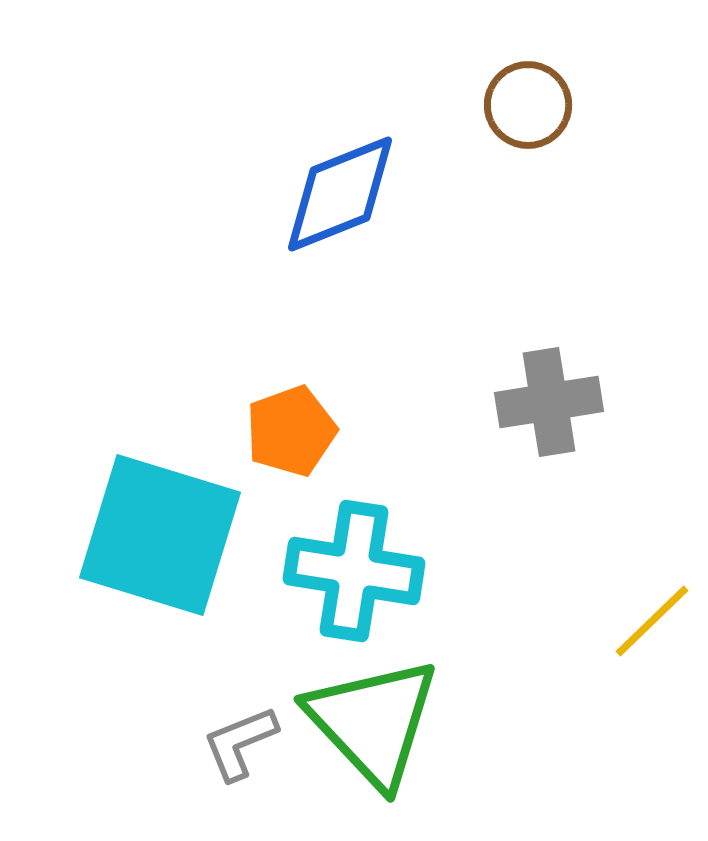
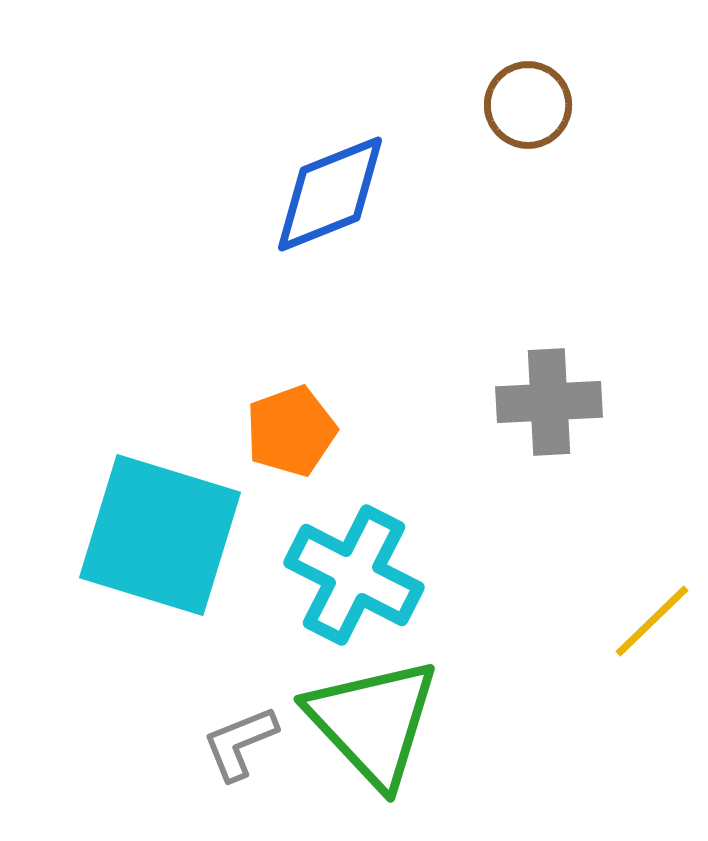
blue diamond: moved 10 px left
gray cross: rotated 6 degrees clockwise
cyan cross: moved 4 px down; rotated 18 degrees clockwise
